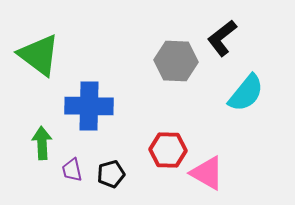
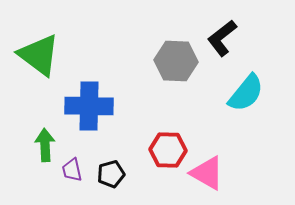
green arrow: moved 3 px right, 2 px down
